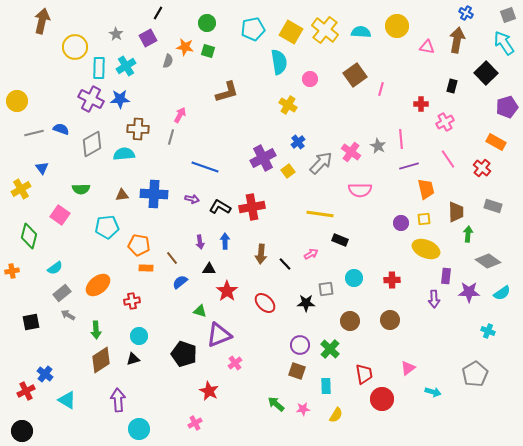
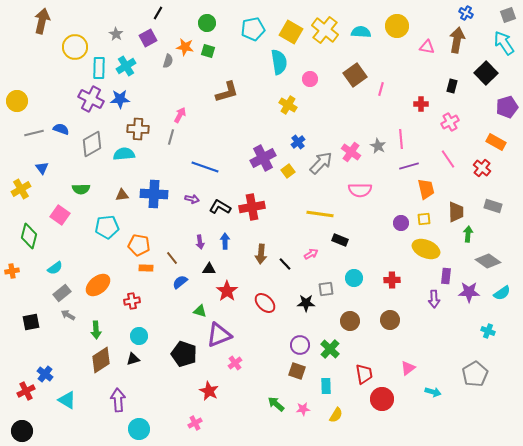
pink cross at (445, 122): moved 5 px right
